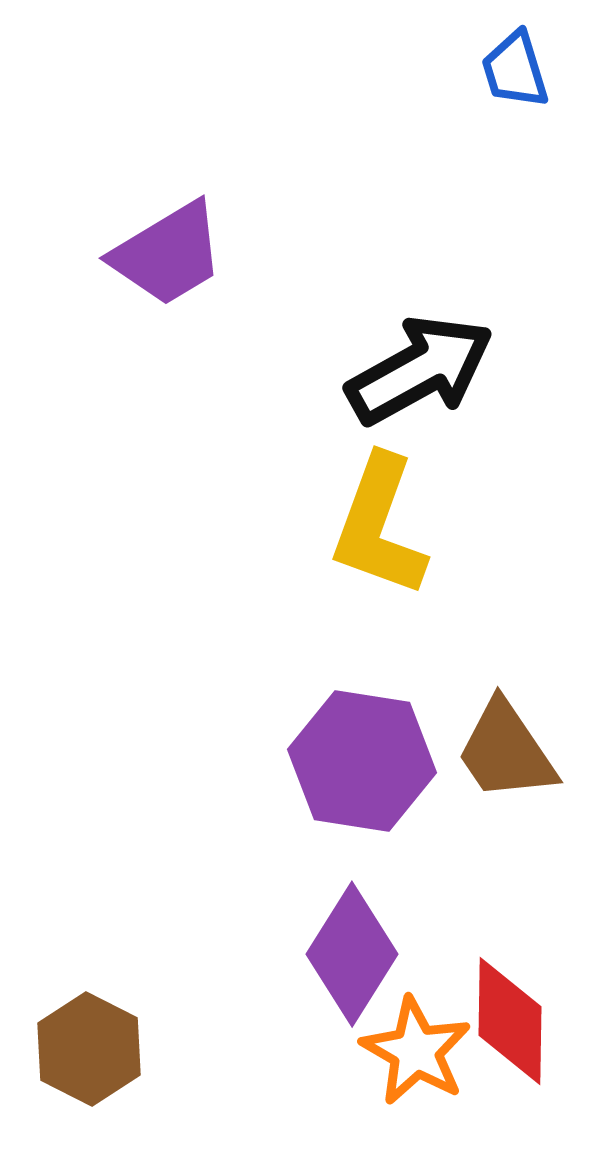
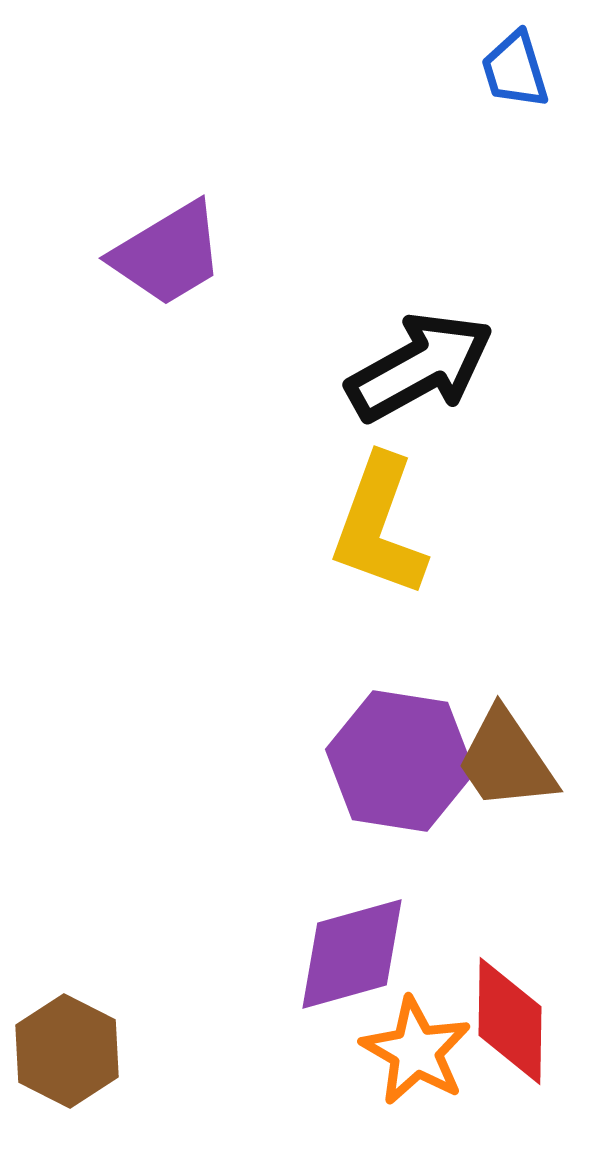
black arrow: moved 3 px up
brown trapezoid: moved 9 px down
purple hexagon: moved 38 px right
purple diamond: rotated 42 degrees clockwise
brown hexagon: moved 22 px left, 2 px down
